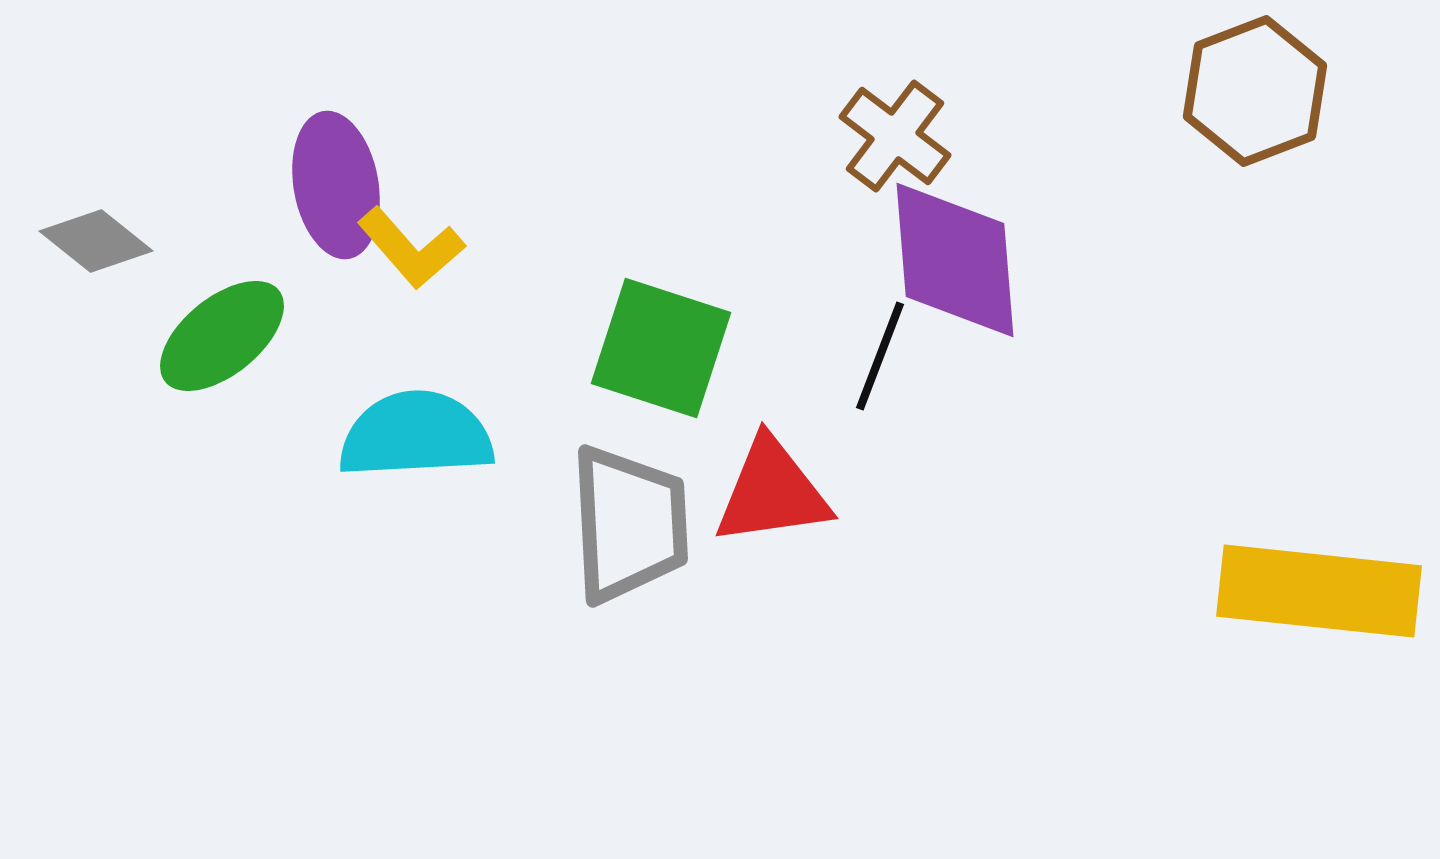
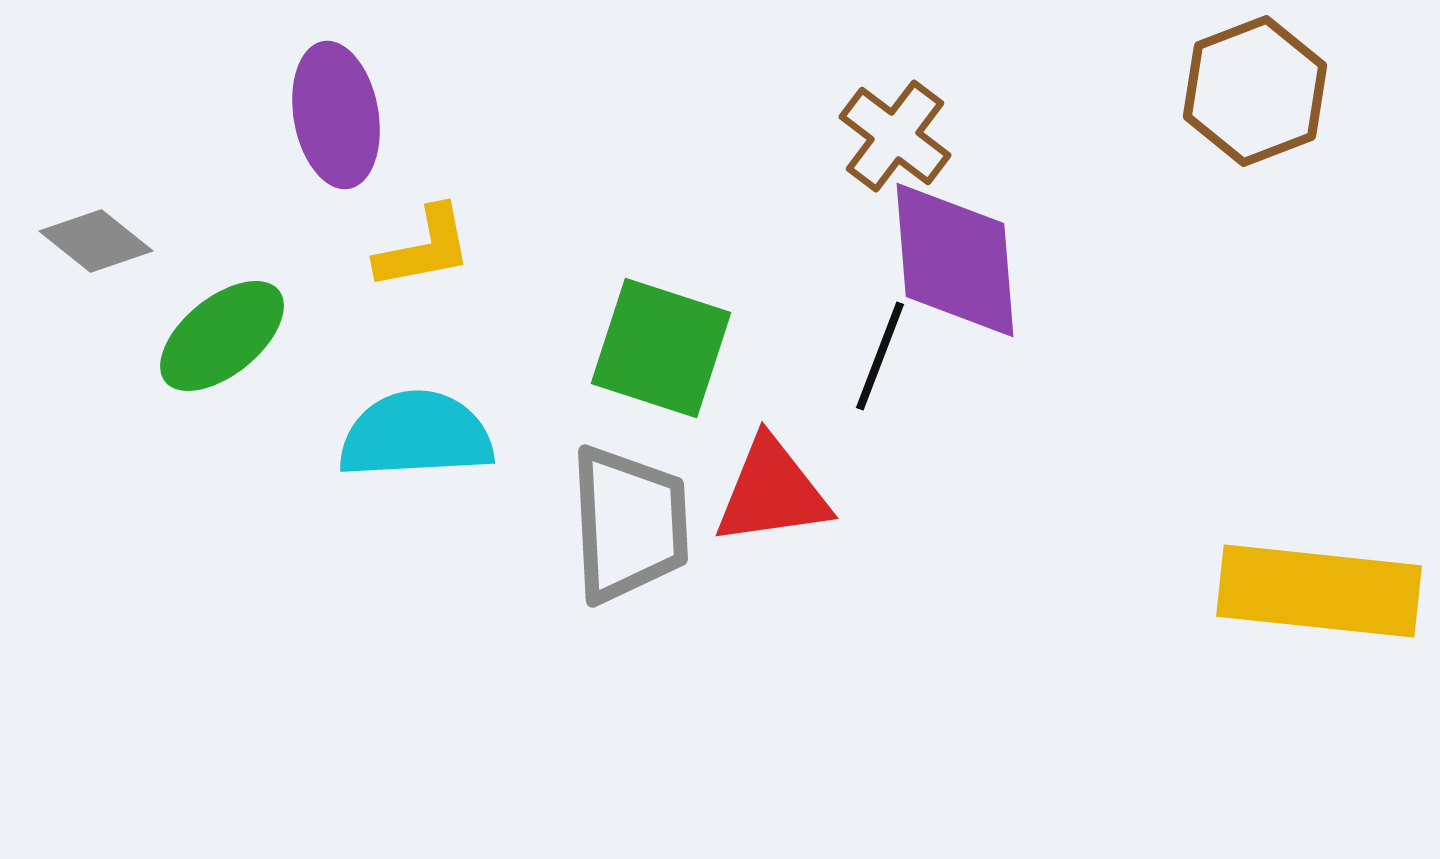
purple ellipse: moved 70 px up
yellow L-shape: moved 13 px right; rotated 60 degrees counterclockwise
